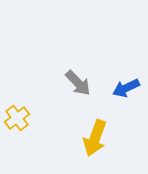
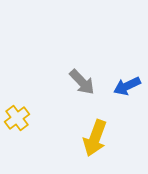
gray arrow: moved 4 px right, 1 px up
blue arrow: moved 1 px right, 2 px up
